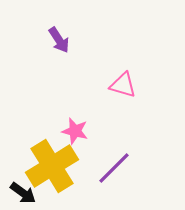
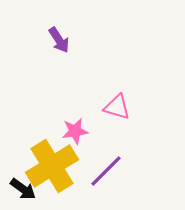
pink triangle: moved 6 px left, 22 px down
pink star: rotated 24 degrees counterclockwise
purple line: moved 8 px left, 3 px down
black arrow: moved 4 px up
